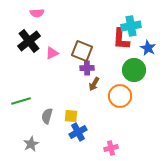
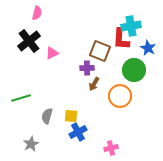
pink semicircle: rotated 72 degrees counterclockwise
brown square: moved 18 px right
green line: moved 3 px up
